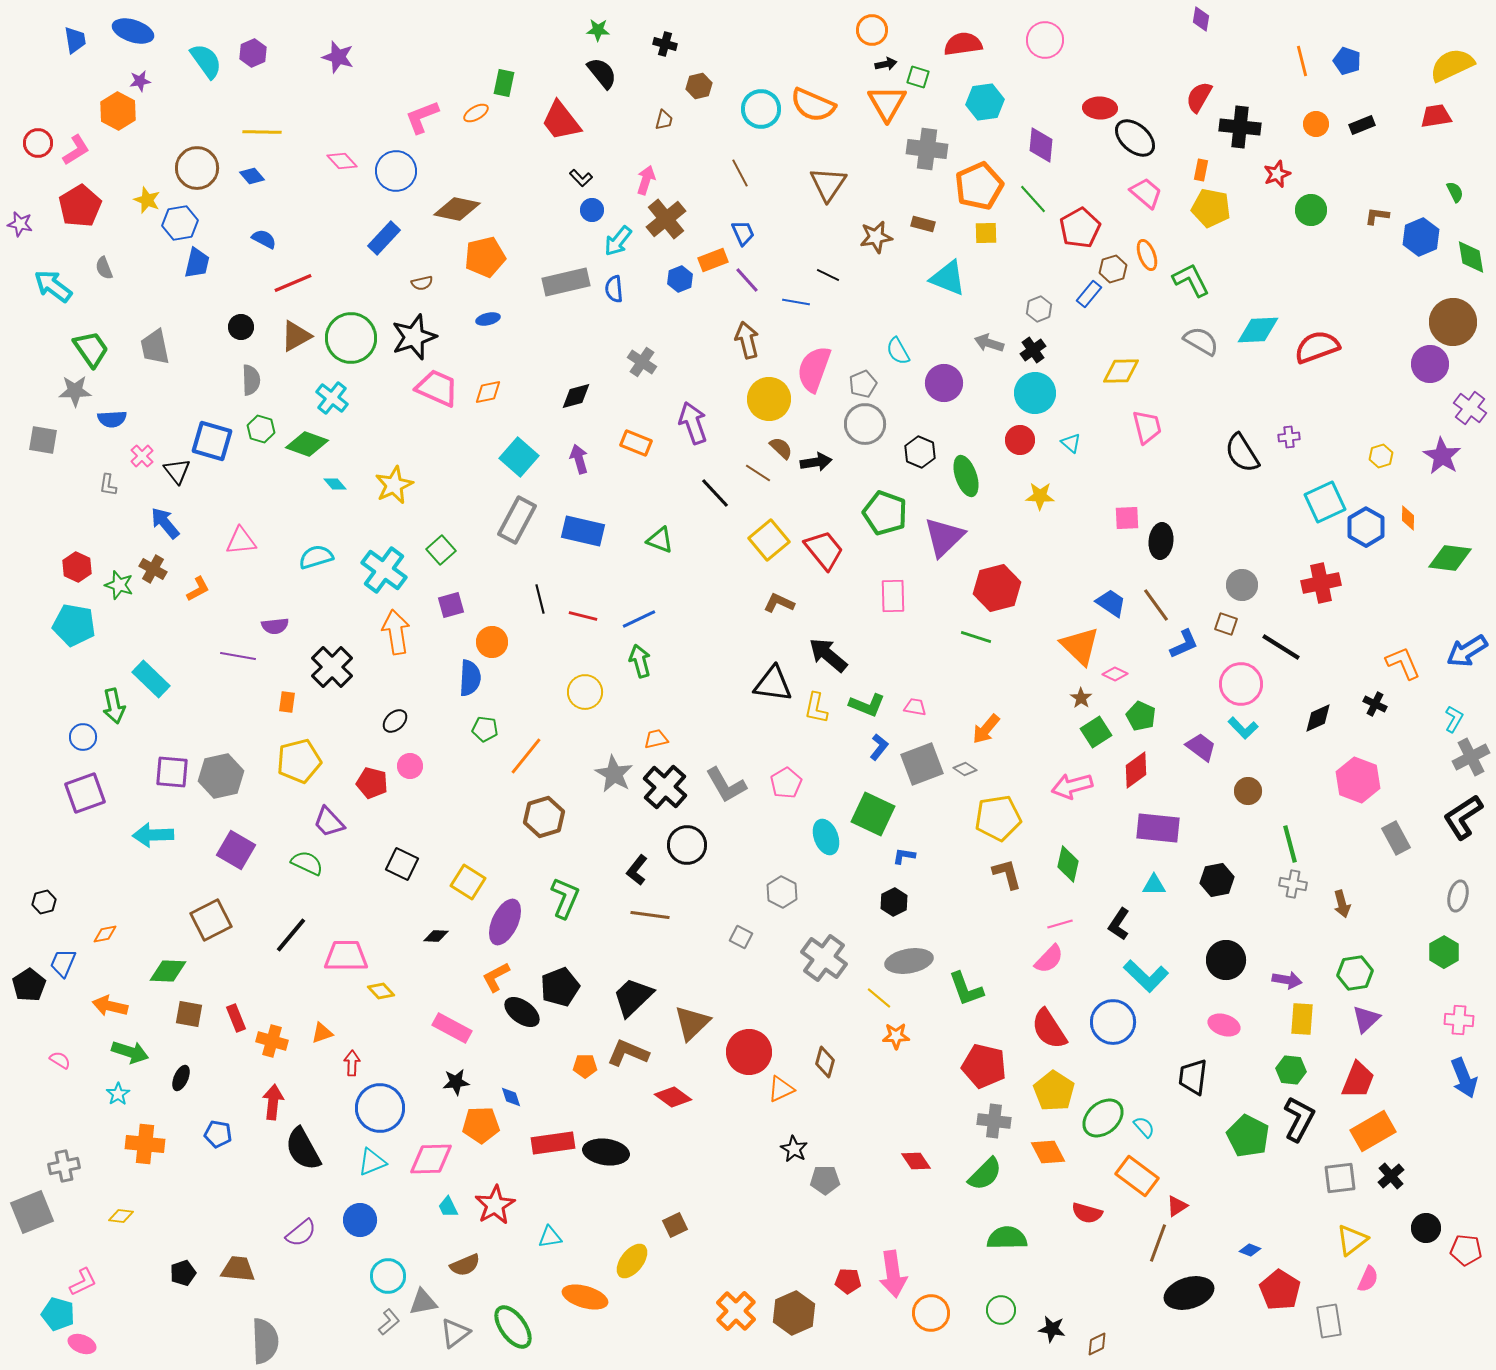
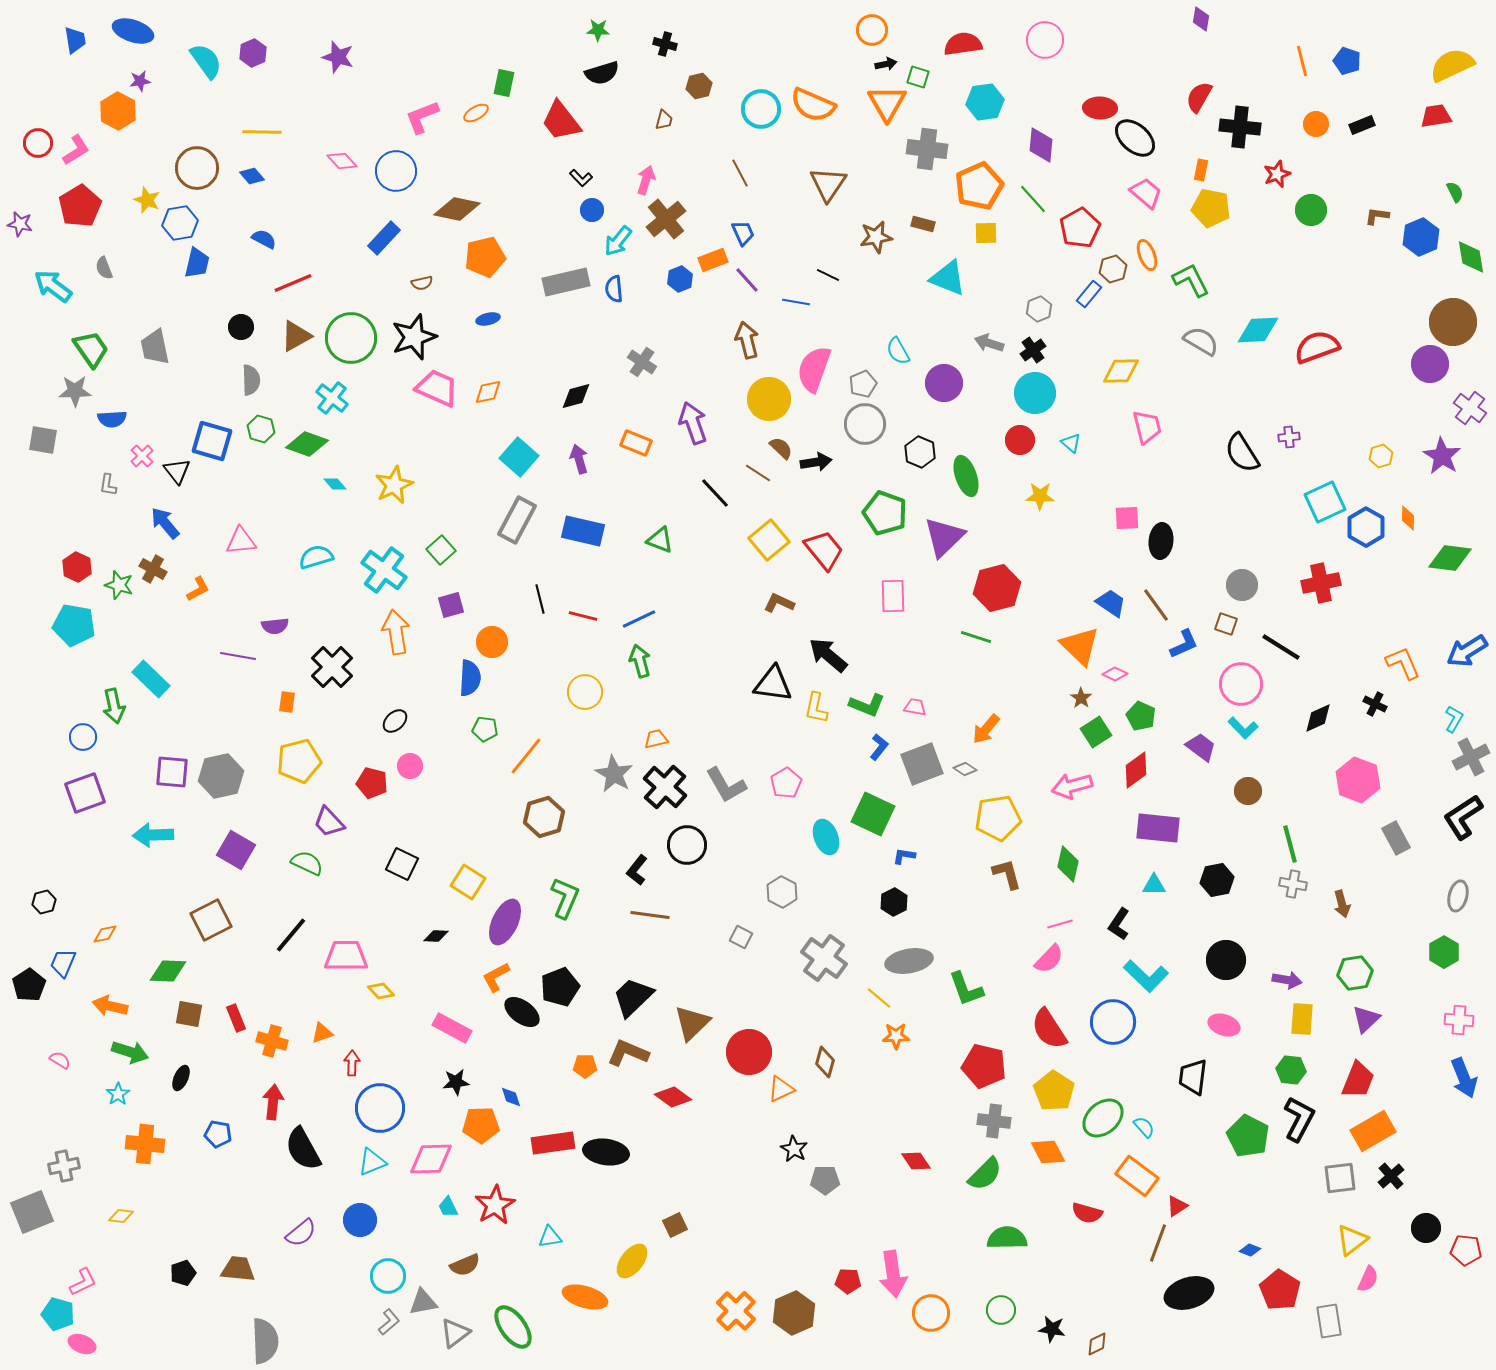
black semicircle at (602, 73): rotated 112 degrees clockwise
